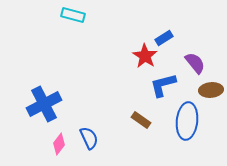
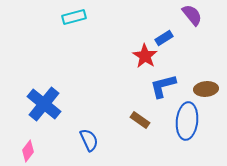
cyan rectangle: moved 1 px right, 2 px down; rotated 30 degrees counterclockwise
purple semicircle: moved 3 px left, 48 px up
blue L-shape: moved 1 px down
brown ellipse: moved 5 px left, 1 px up
blue cross: rotated 24 degrees counterclockwise
brown rectangle: moved 1 px left
blue semicircle: moved 2 px down
pink diamond: moved 31 px left, 7 px down
